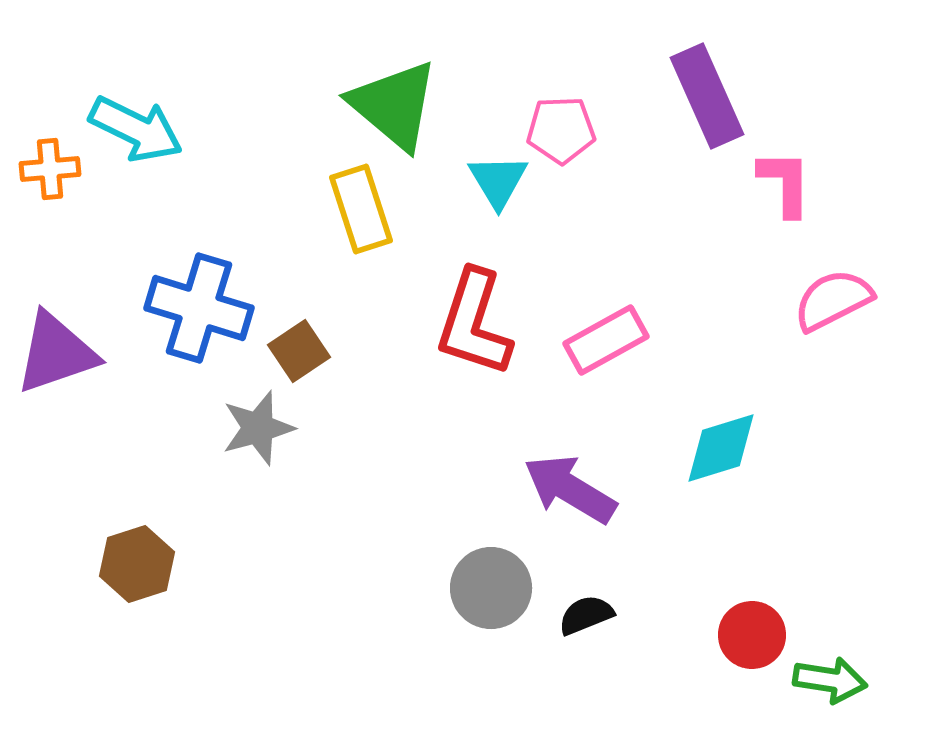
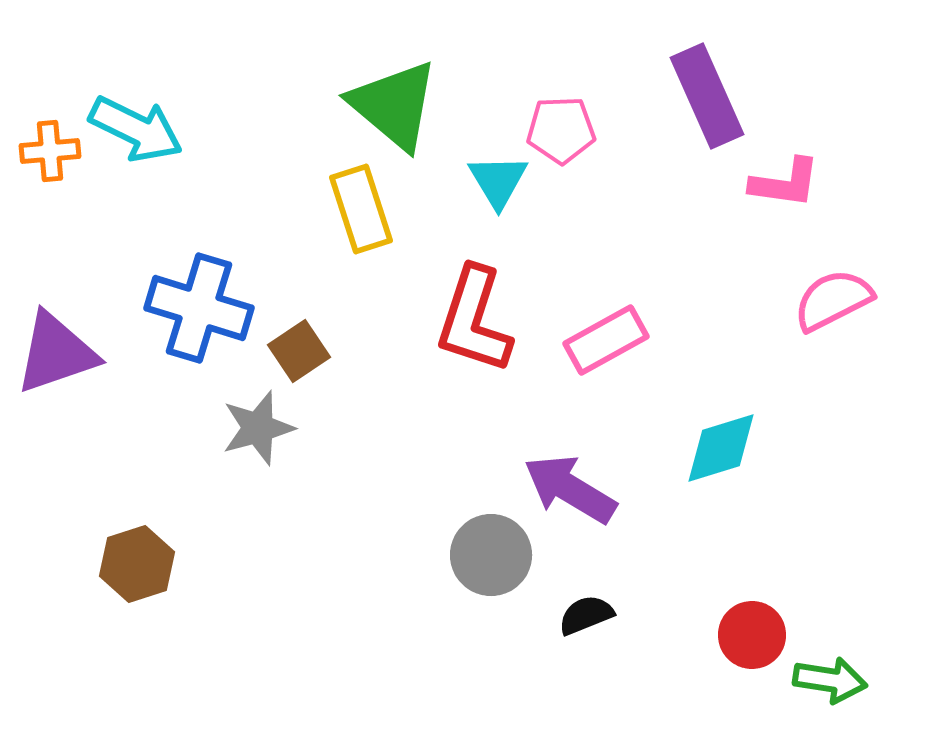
orange cross: moved 18 px up
pink L-shape: rotated 98 degrees clockwise
red L-shape: moved 3 px up
gray circle: moved 33 px up
